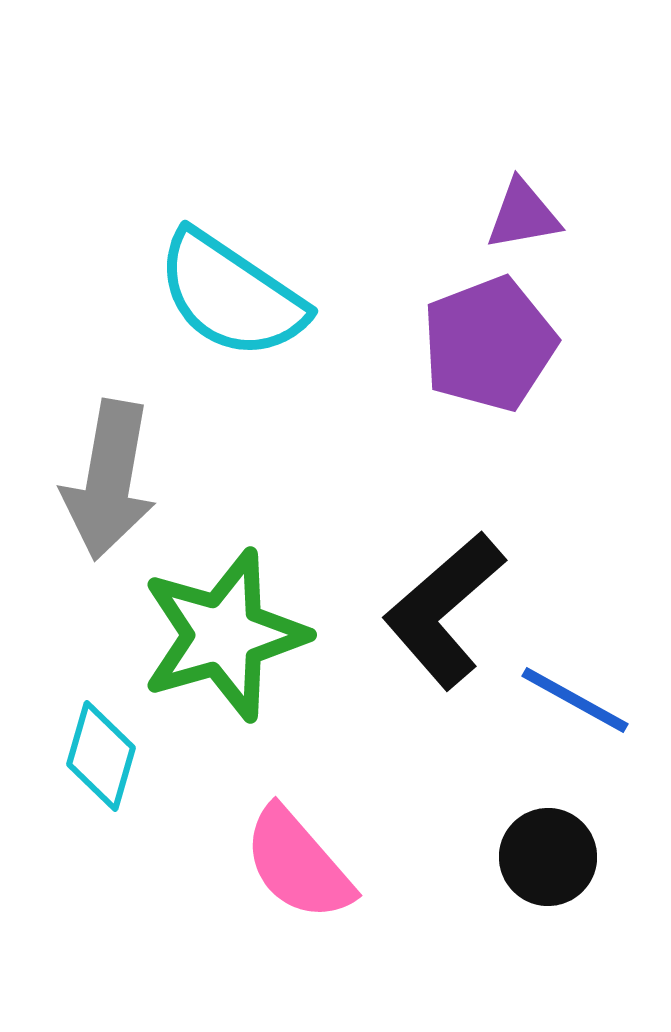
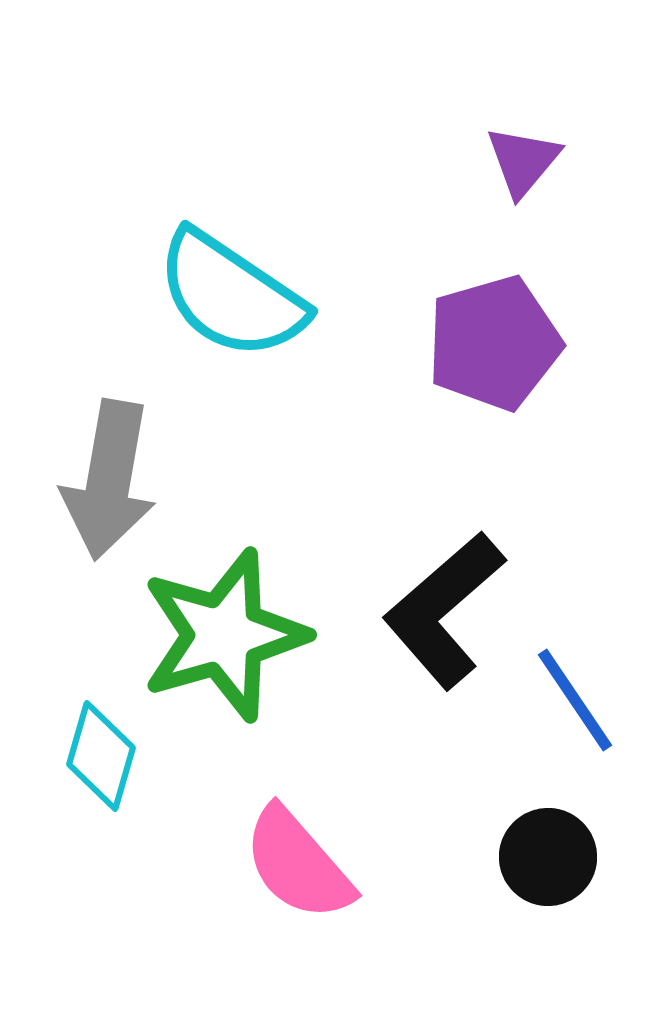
purple triangle: moved 54 px up; rotated 40 degrees counterclockwise
purple pentagon: moved 5 px right, 1 px up; rotated 5 degrees clockwise
blue line: rotated 27 degrees clockwise
